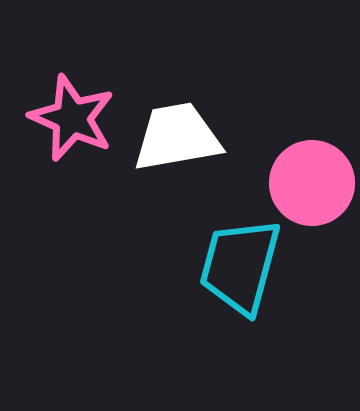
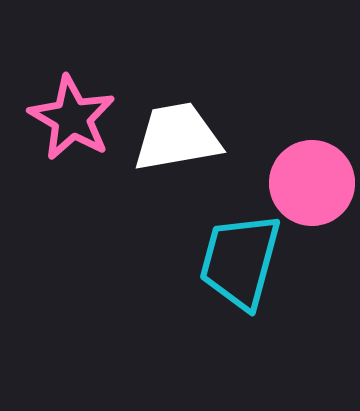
pink star: rotated 6 degrees clockwise
cyan trapezoid: moved 5 px up
